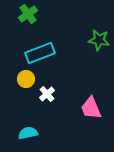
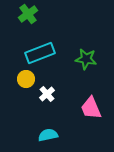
green star: moved 13 px left, 19 px down
cyan semicircle: moved 20 px right, 2 px down
